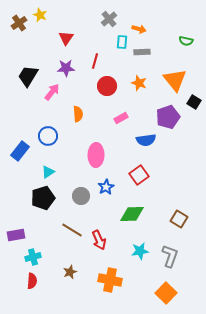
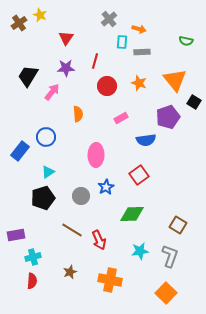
blue circle: moved 2 px left, 1 px down
brown square: moved 1 px left, 6 px down
